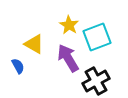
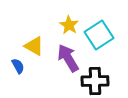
cyan square: moved 2 px right, 2 px up; rotated 12 degrees counterclockwise
yellow triangle: moved 2 px down
black cross: moved 1 px left; rotated 28 degrees clockwise
